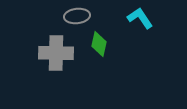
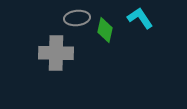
gray ellipse: moved 2 px down
green diamond: moved 6 px right, 14 px up
